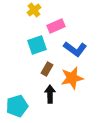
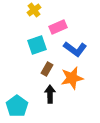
pink rectangle: moved 2 px right, 1 px down
cyan pentagon: rotated 20 degrees counterclockwise
